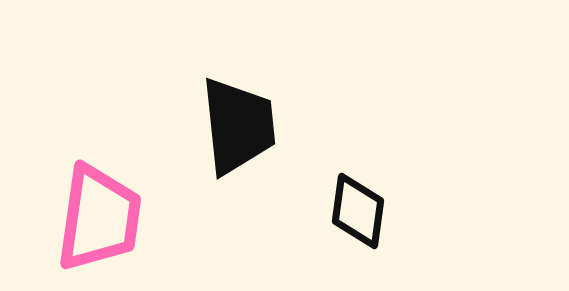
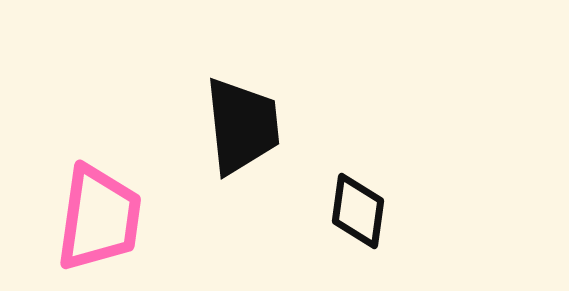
black trapezoid: moved 4 px right
